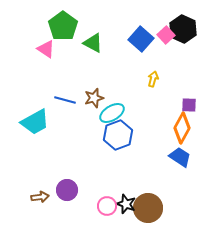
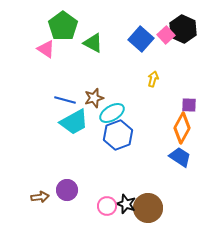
cyan trapezoid: moved 39 px right
